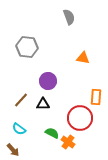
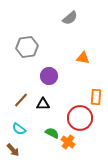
gray semicircle: moved 1 px right, 1 px down; rotated 70 degrees clockwise
gray hexagon: rotated 15 degrees counterclockwise
purple circle: moved 1 px right, 5 px up
